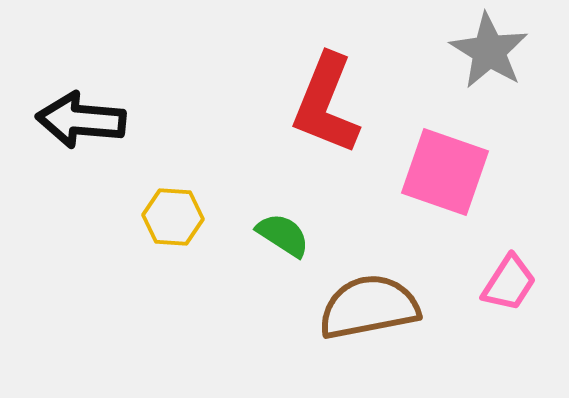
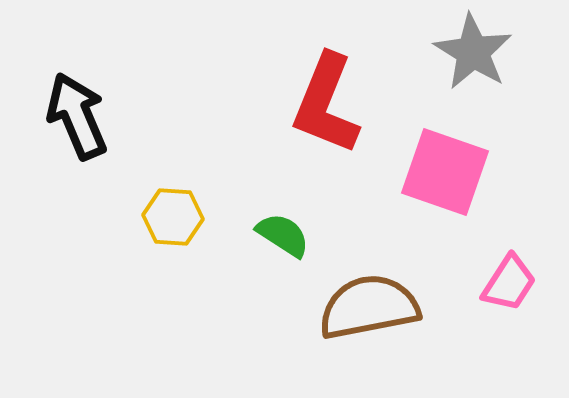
gray star: moved 16 px left, 1 px down
black arrow: moved 4 px left, 4 px up; rotated 62 degrees clockwise
